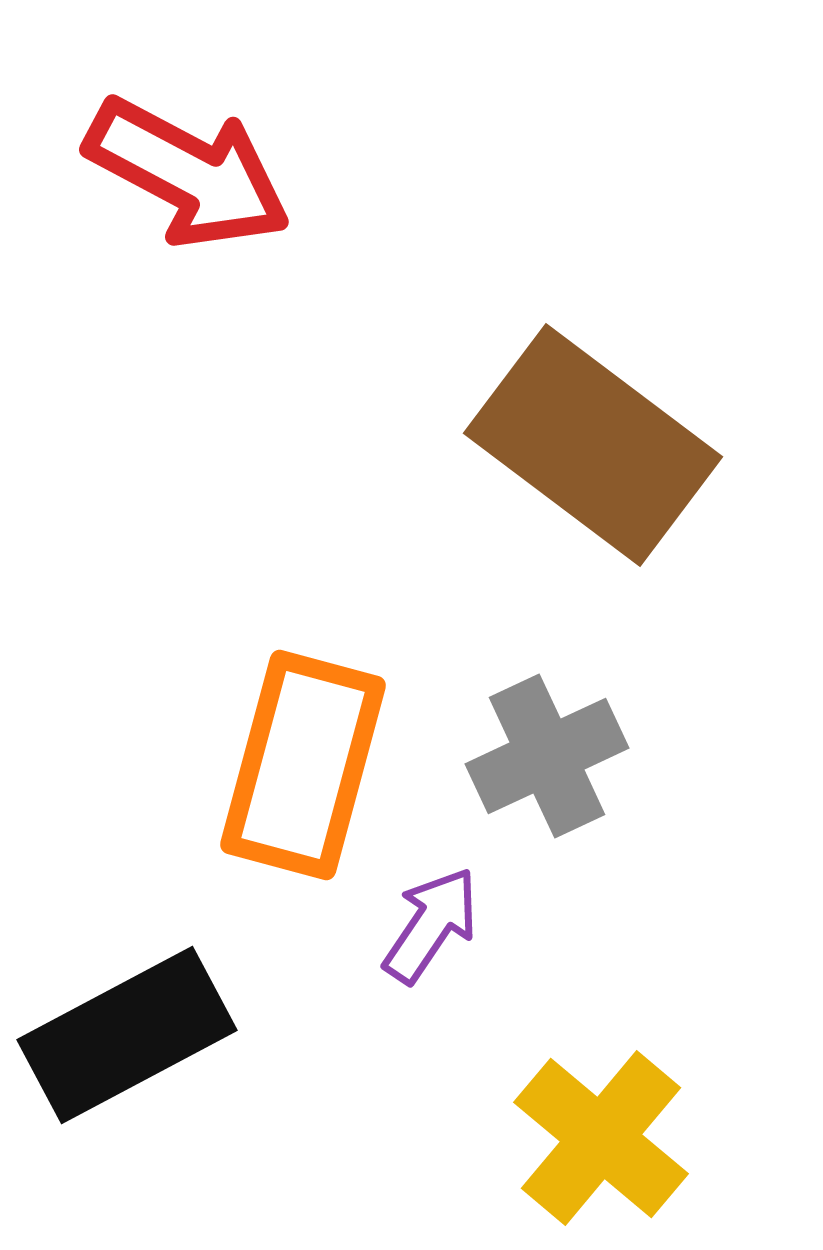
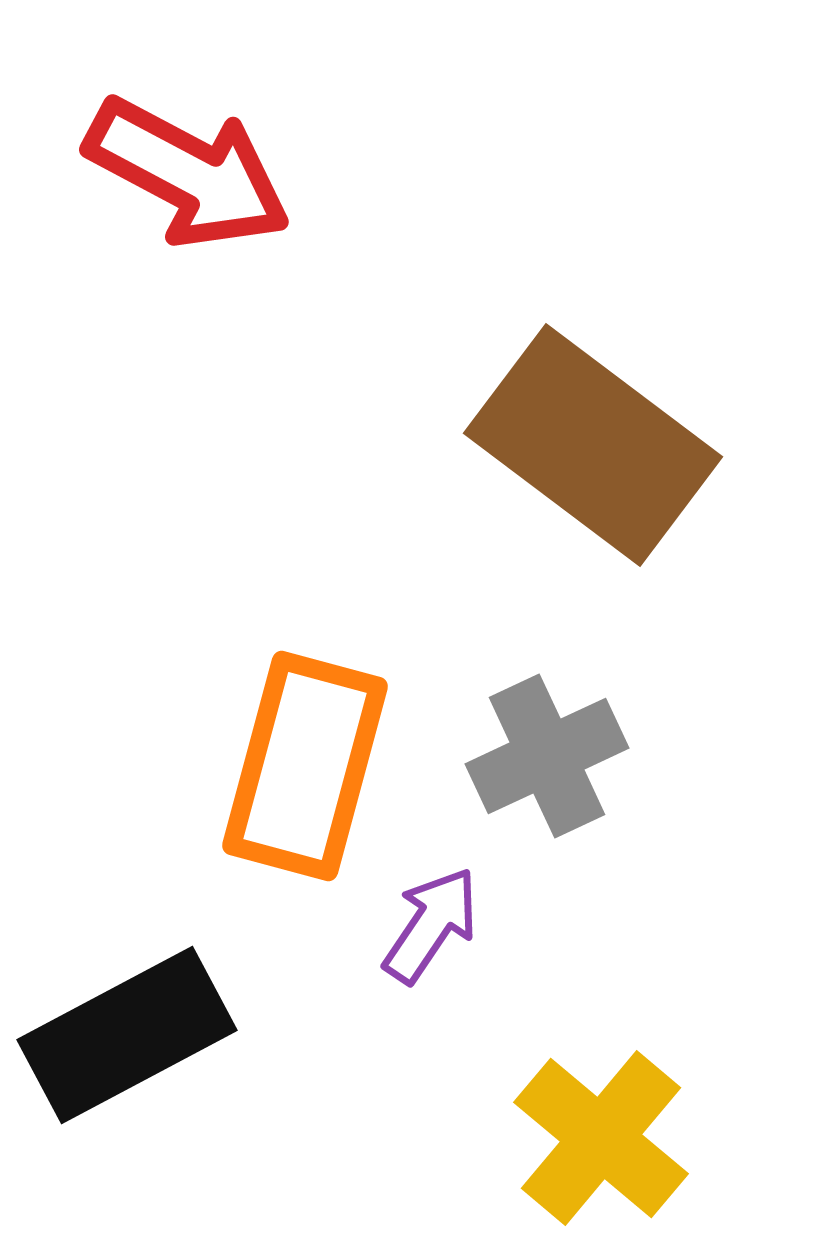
orange rectangle: moved 2 px right, 1 px down
